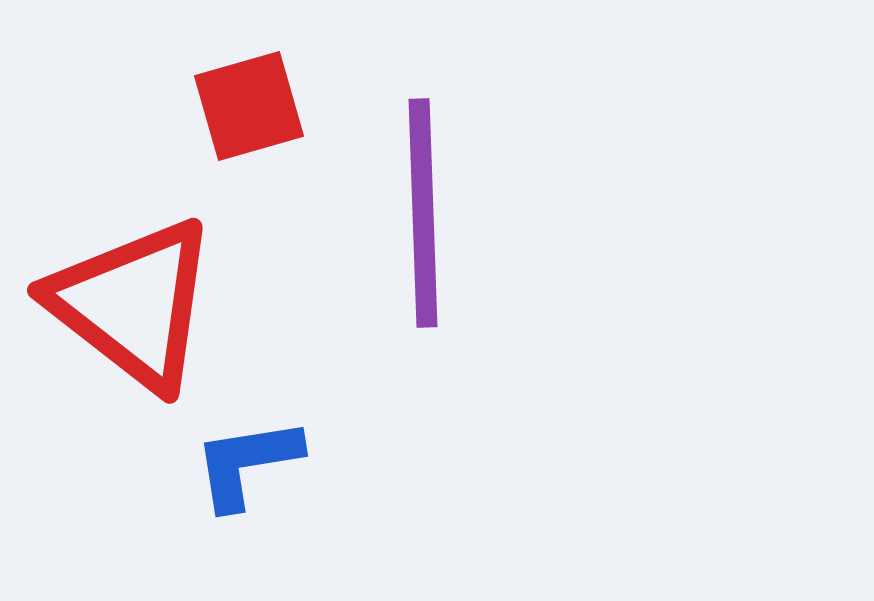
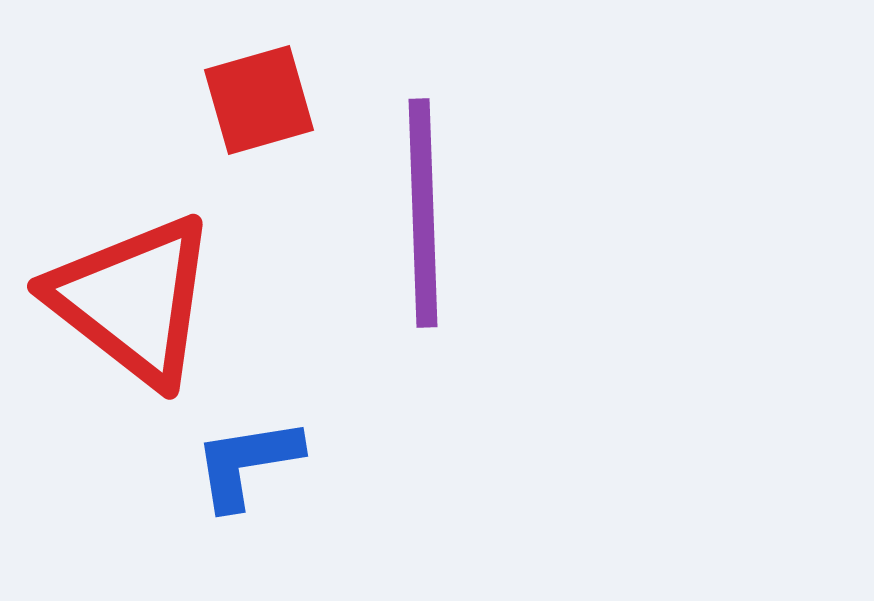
red square: moved 10 px right, 6 px up
red triangle: moved 4 px up
